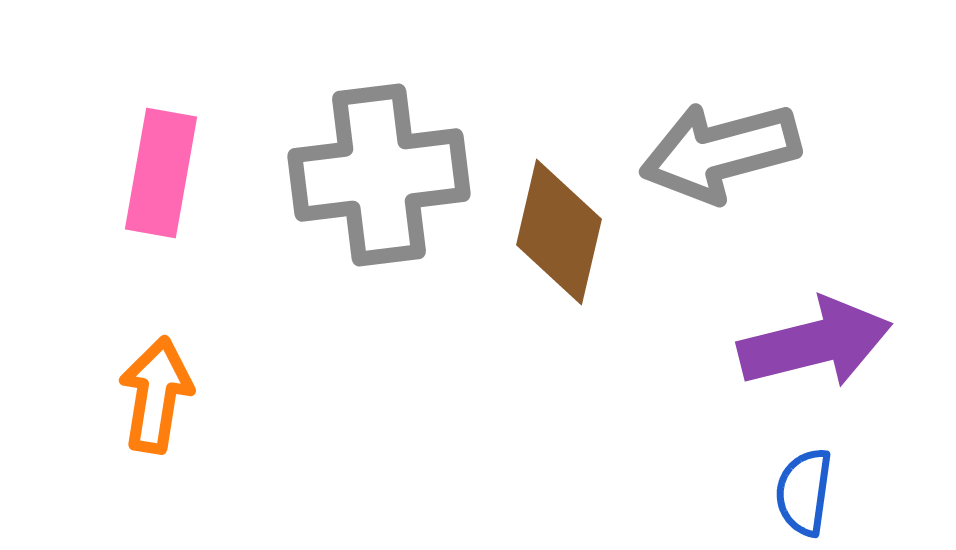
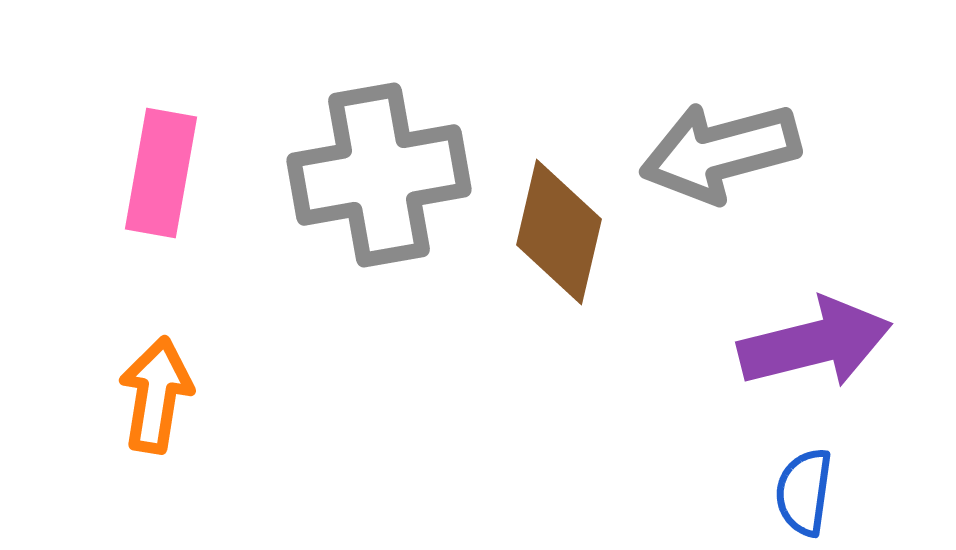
gray cross: rotated 3 degrees counterclockwise
